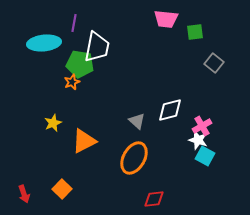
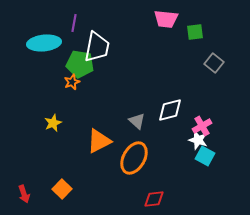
orange triangle: moved 15 px right
